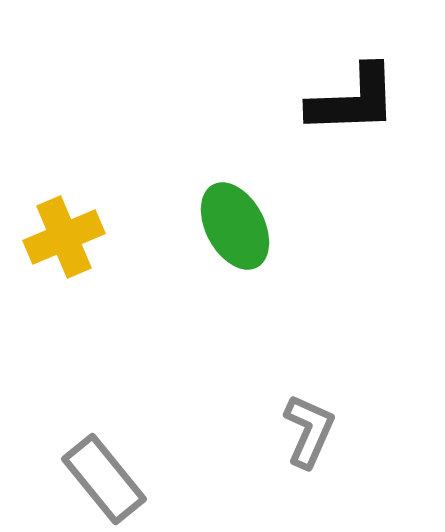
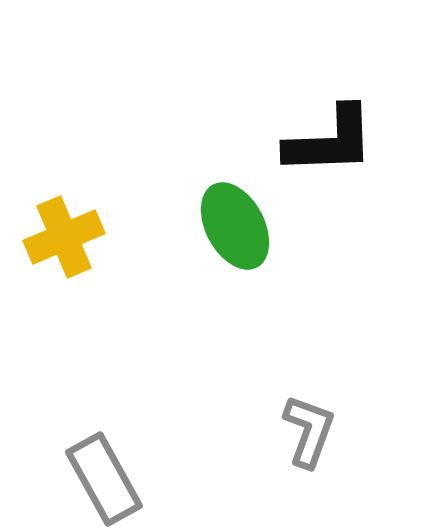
black L-shape: moved 23 px left, 41 px down
gray L-shape: rotated 4 degrees counterclockwise
gray rectangle: rotated 10 degrees clockwise
